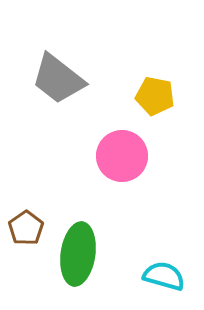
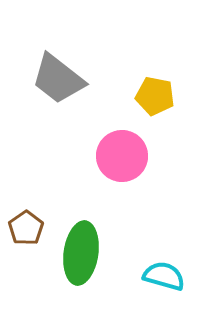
green ellipse: moved 3 px right, 1 px up
